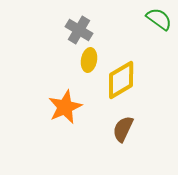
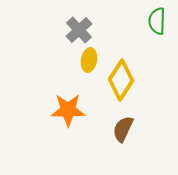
green semicircle: moved 2 px left, 2 px down; rotated 124 degrees counterclockwise
gray cross: rotated 16 degrees clockwise
yellow diamond: rotated 27 degrees counterclockwise
orange star: moved 3 px right, 3 px down; rotated 24 degrees clockwise
